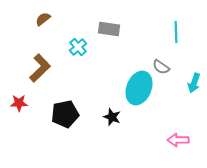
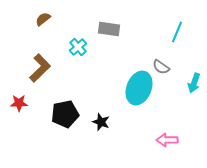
cyan line: moved 1 px right; rotated 25 degrees clockwise
black star: moved 11 px left, 5 px down
pink arrow: moved 11 px left
